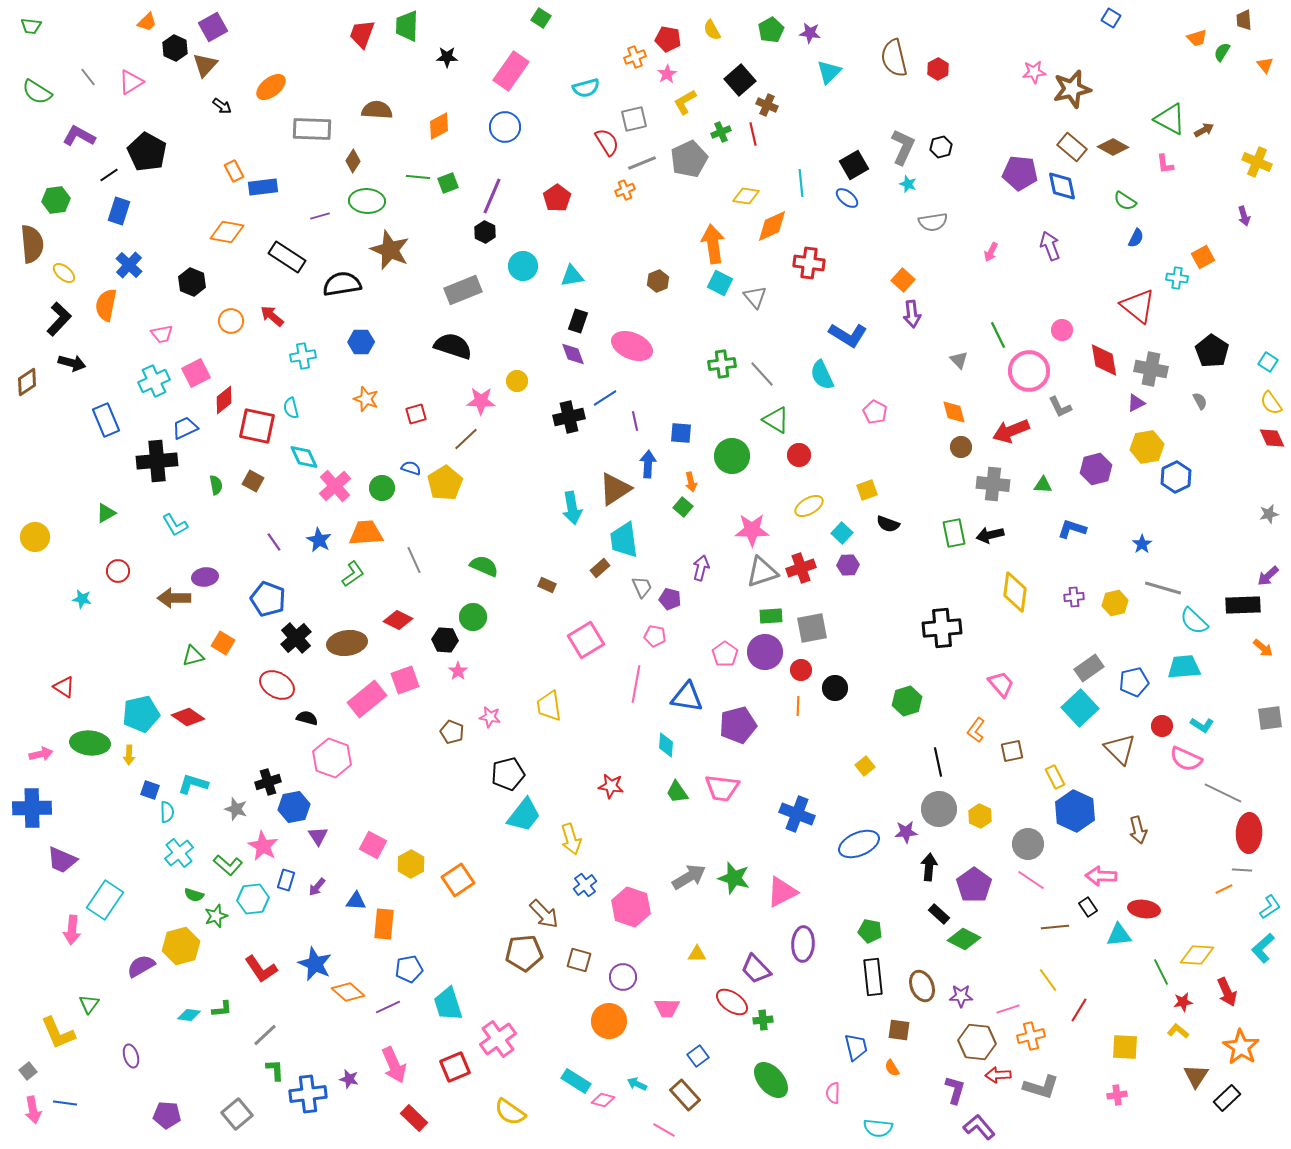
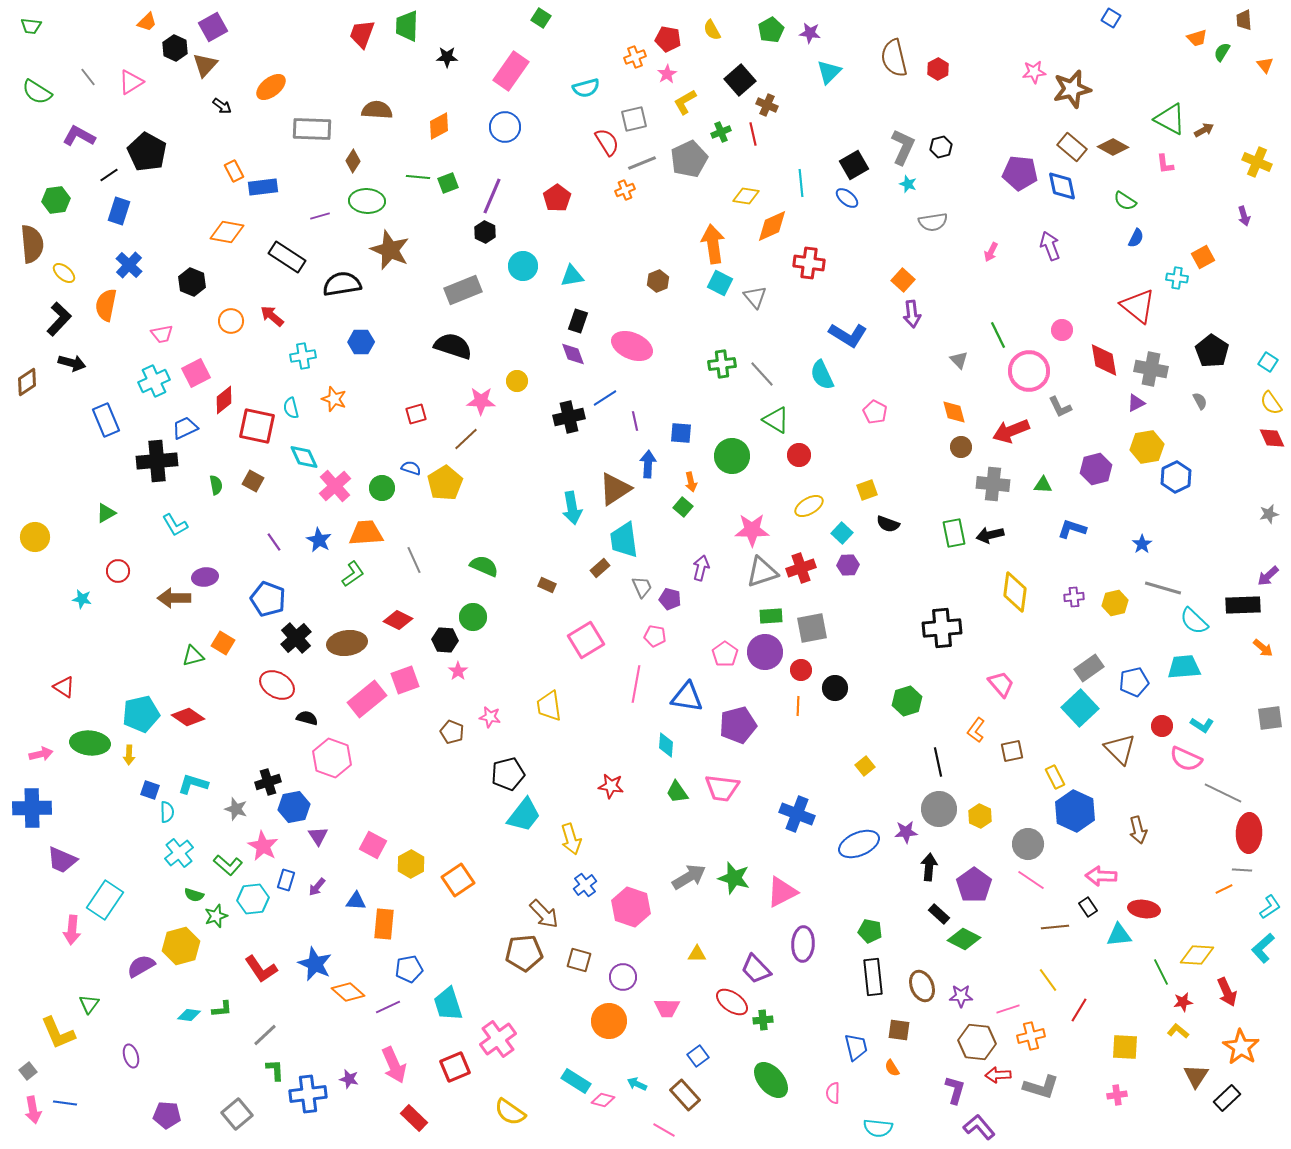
orange star at (366, 399): moved 32 px left
